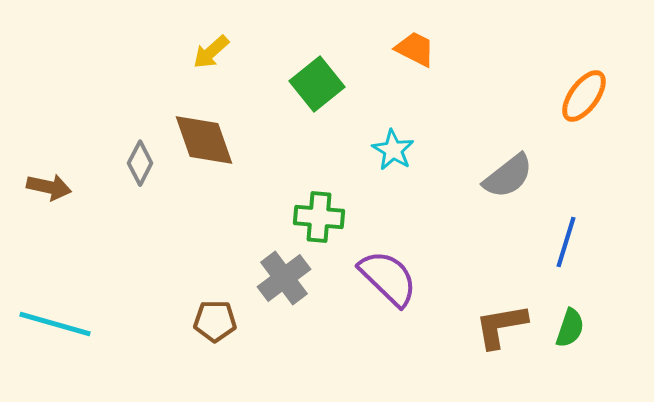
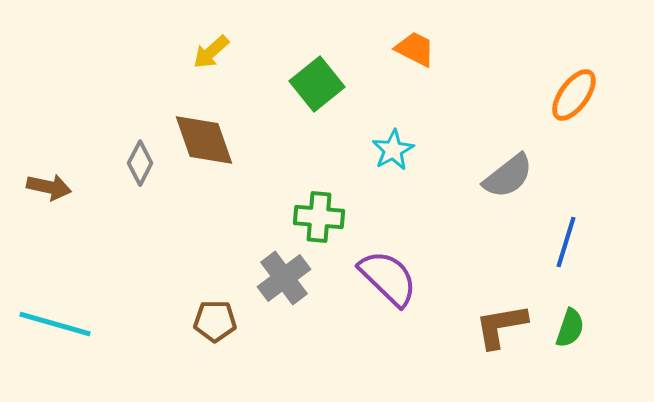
orange ellipse: moved 10 px left, 1 px up
cyan star: rotated 12 degrees clockwise
